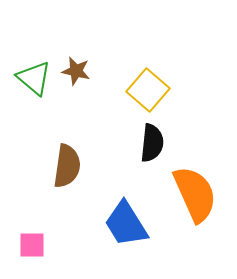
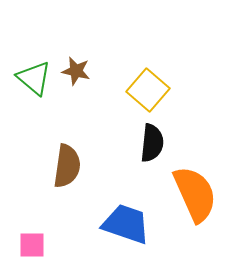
blue trapezoid: rotated 141 degrees clockwise
